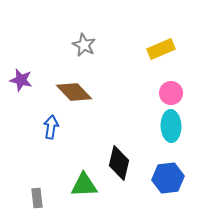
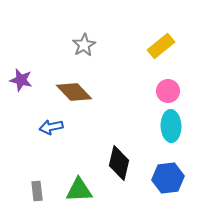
gray star: rotated 15 degrees clockwise
yellow rectangle: moved 3 px up; rotated 16 degrees counterclockwise
pink circle: moved 3 px left, 2 px up
blue arrow: rotated 110 degrees counterclockwise
green triangle: moved 5 px left, 5 px down
gray rectangle: moved 7 px up
